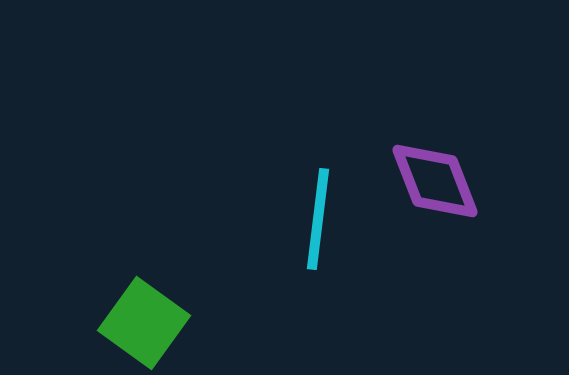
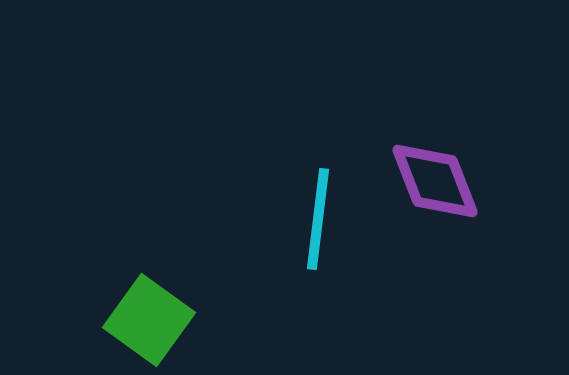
green square: moved 5 px right, 3 px up
